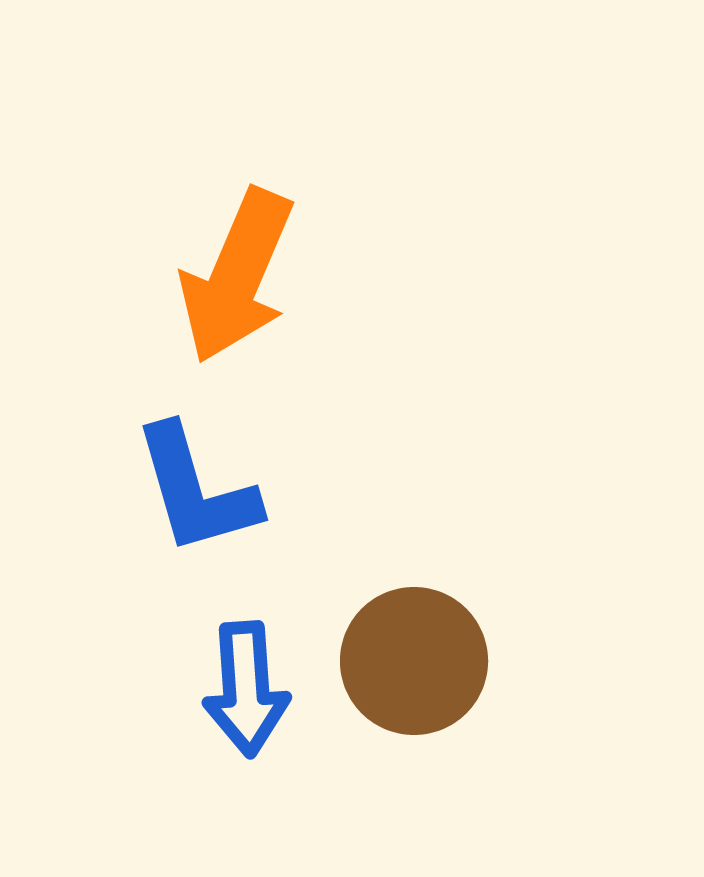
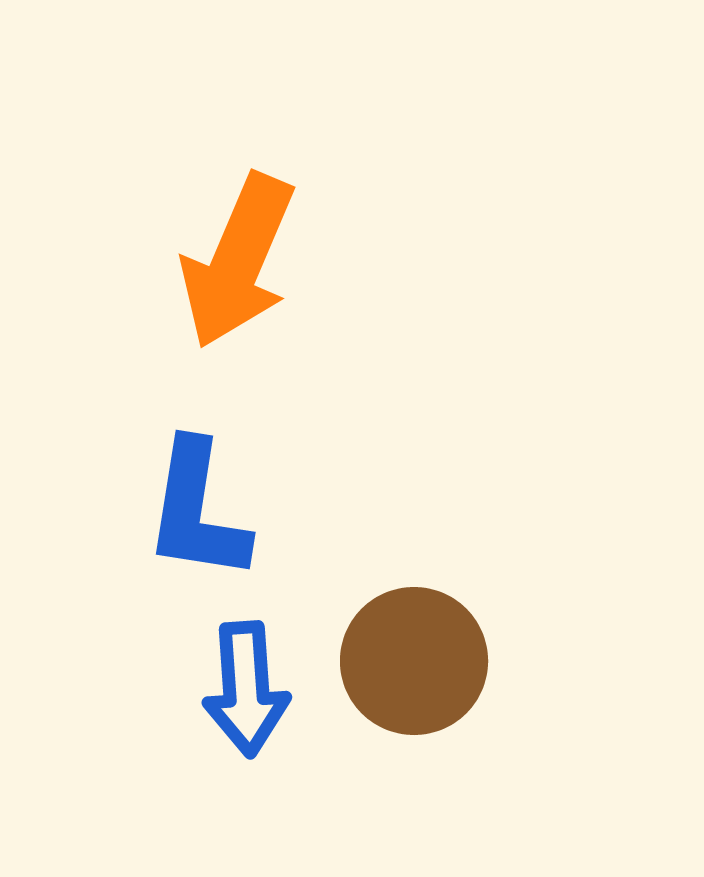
orange arrow: moved 1 px right, 15 px up
blue L-shape: moved 1 px right, 21 px down; rotated 25 degrees clockwise
